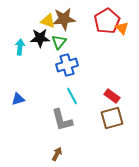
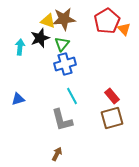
orange triangle: moved 2 px right, 1 px down
black star: rotated 18 degrees counterclockwise
green triangle: moved 3 px right, 2 px down
blue cross: moved 2 px left, 1 px up
red rectangle: rotated 14 degrees clockwise
